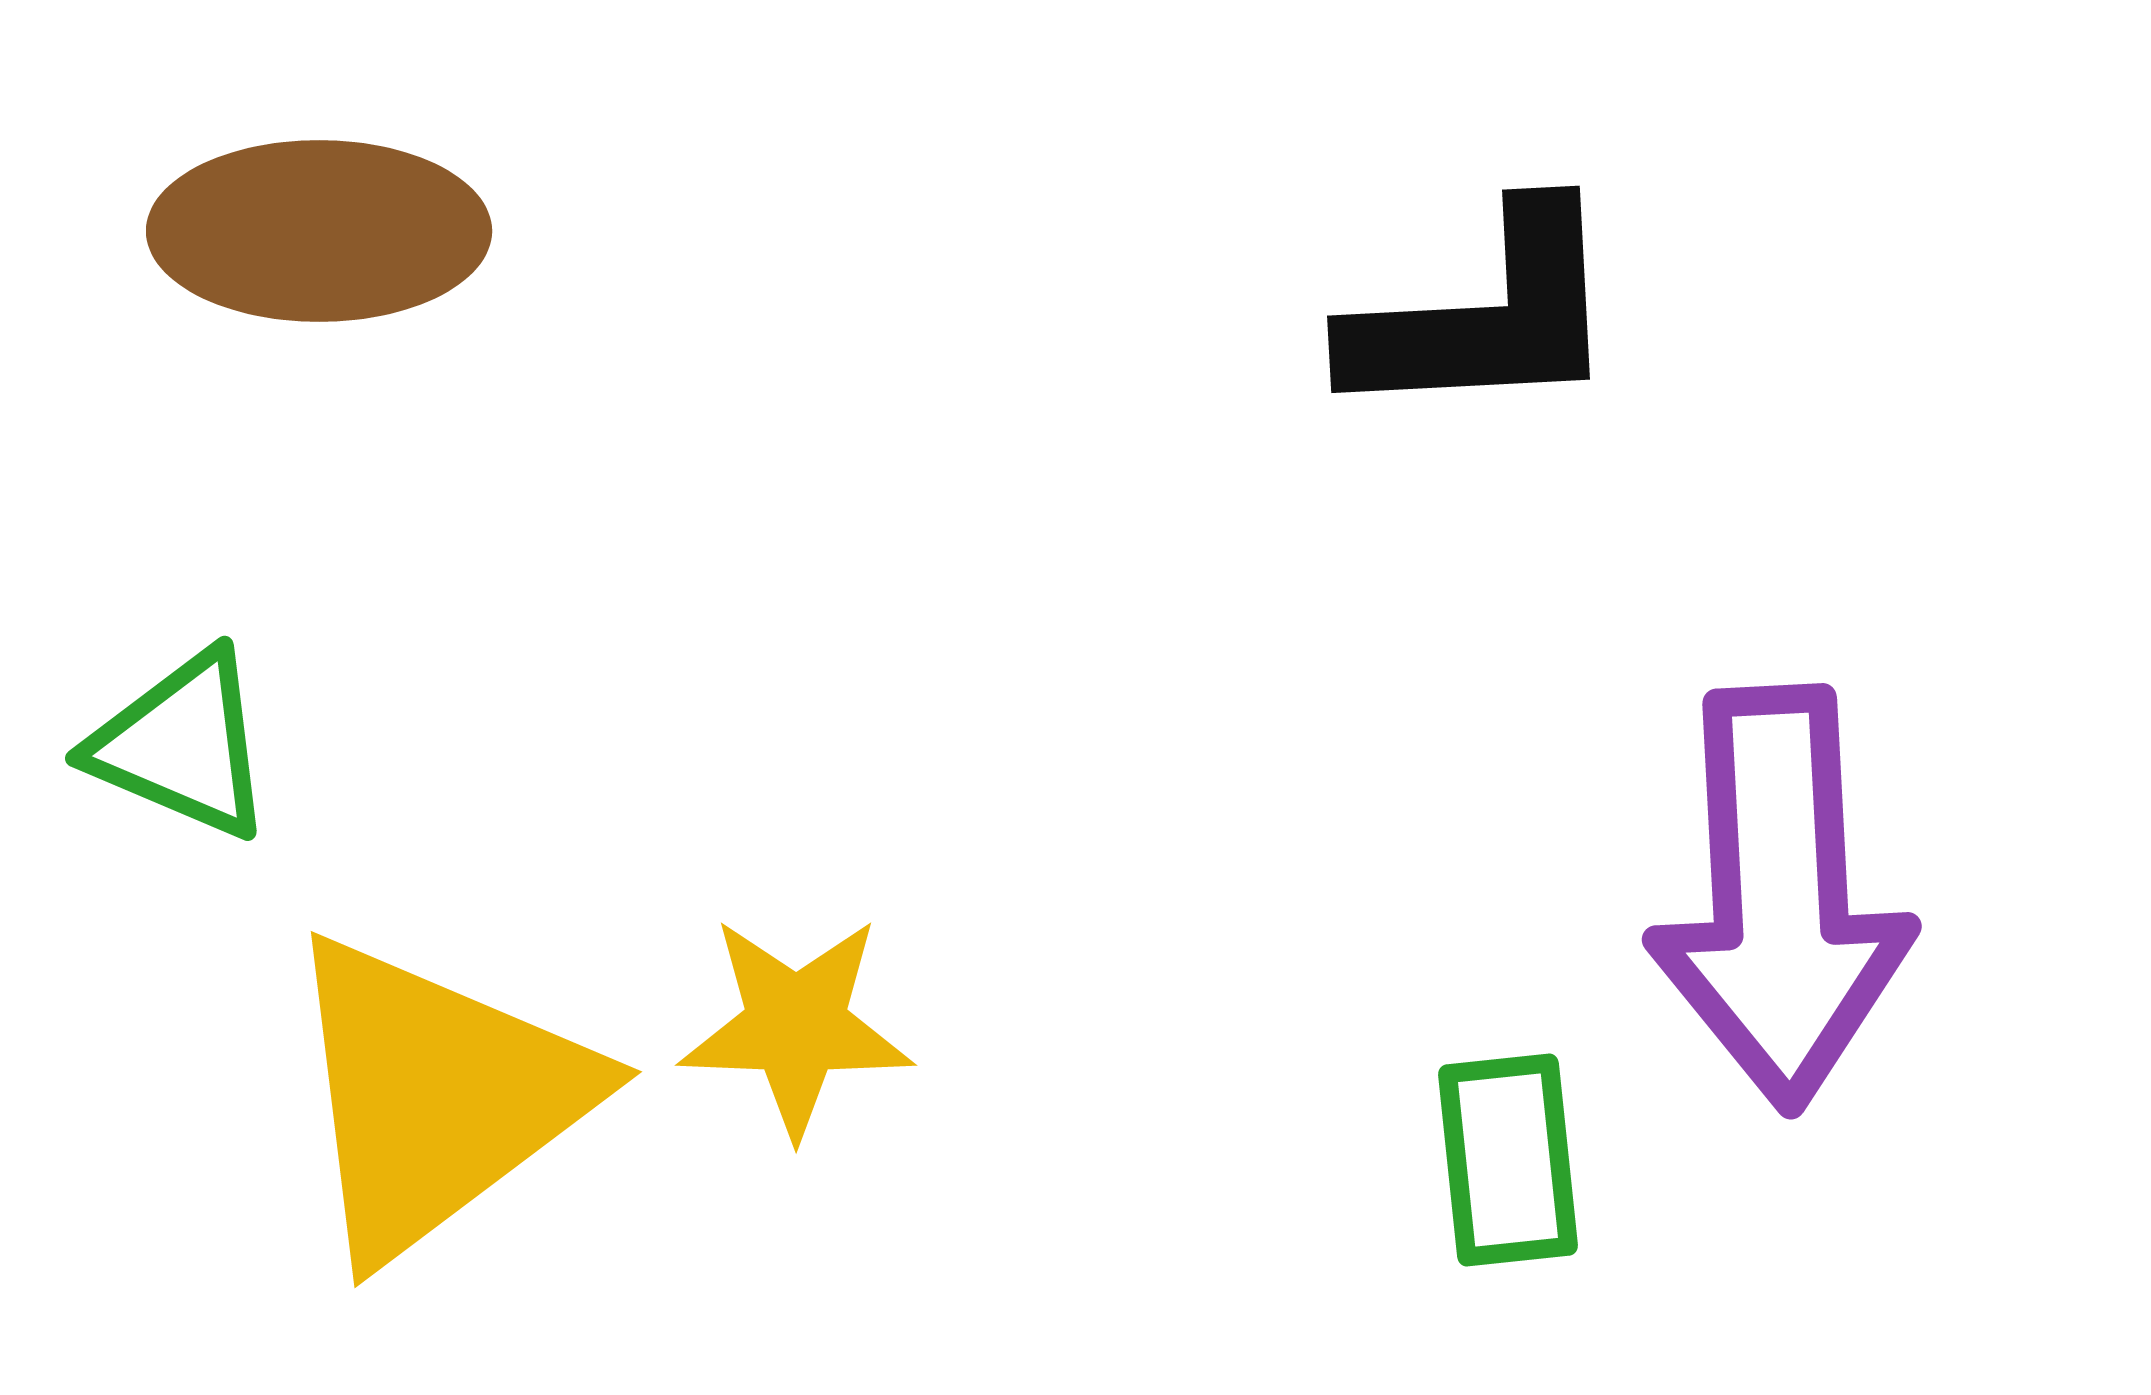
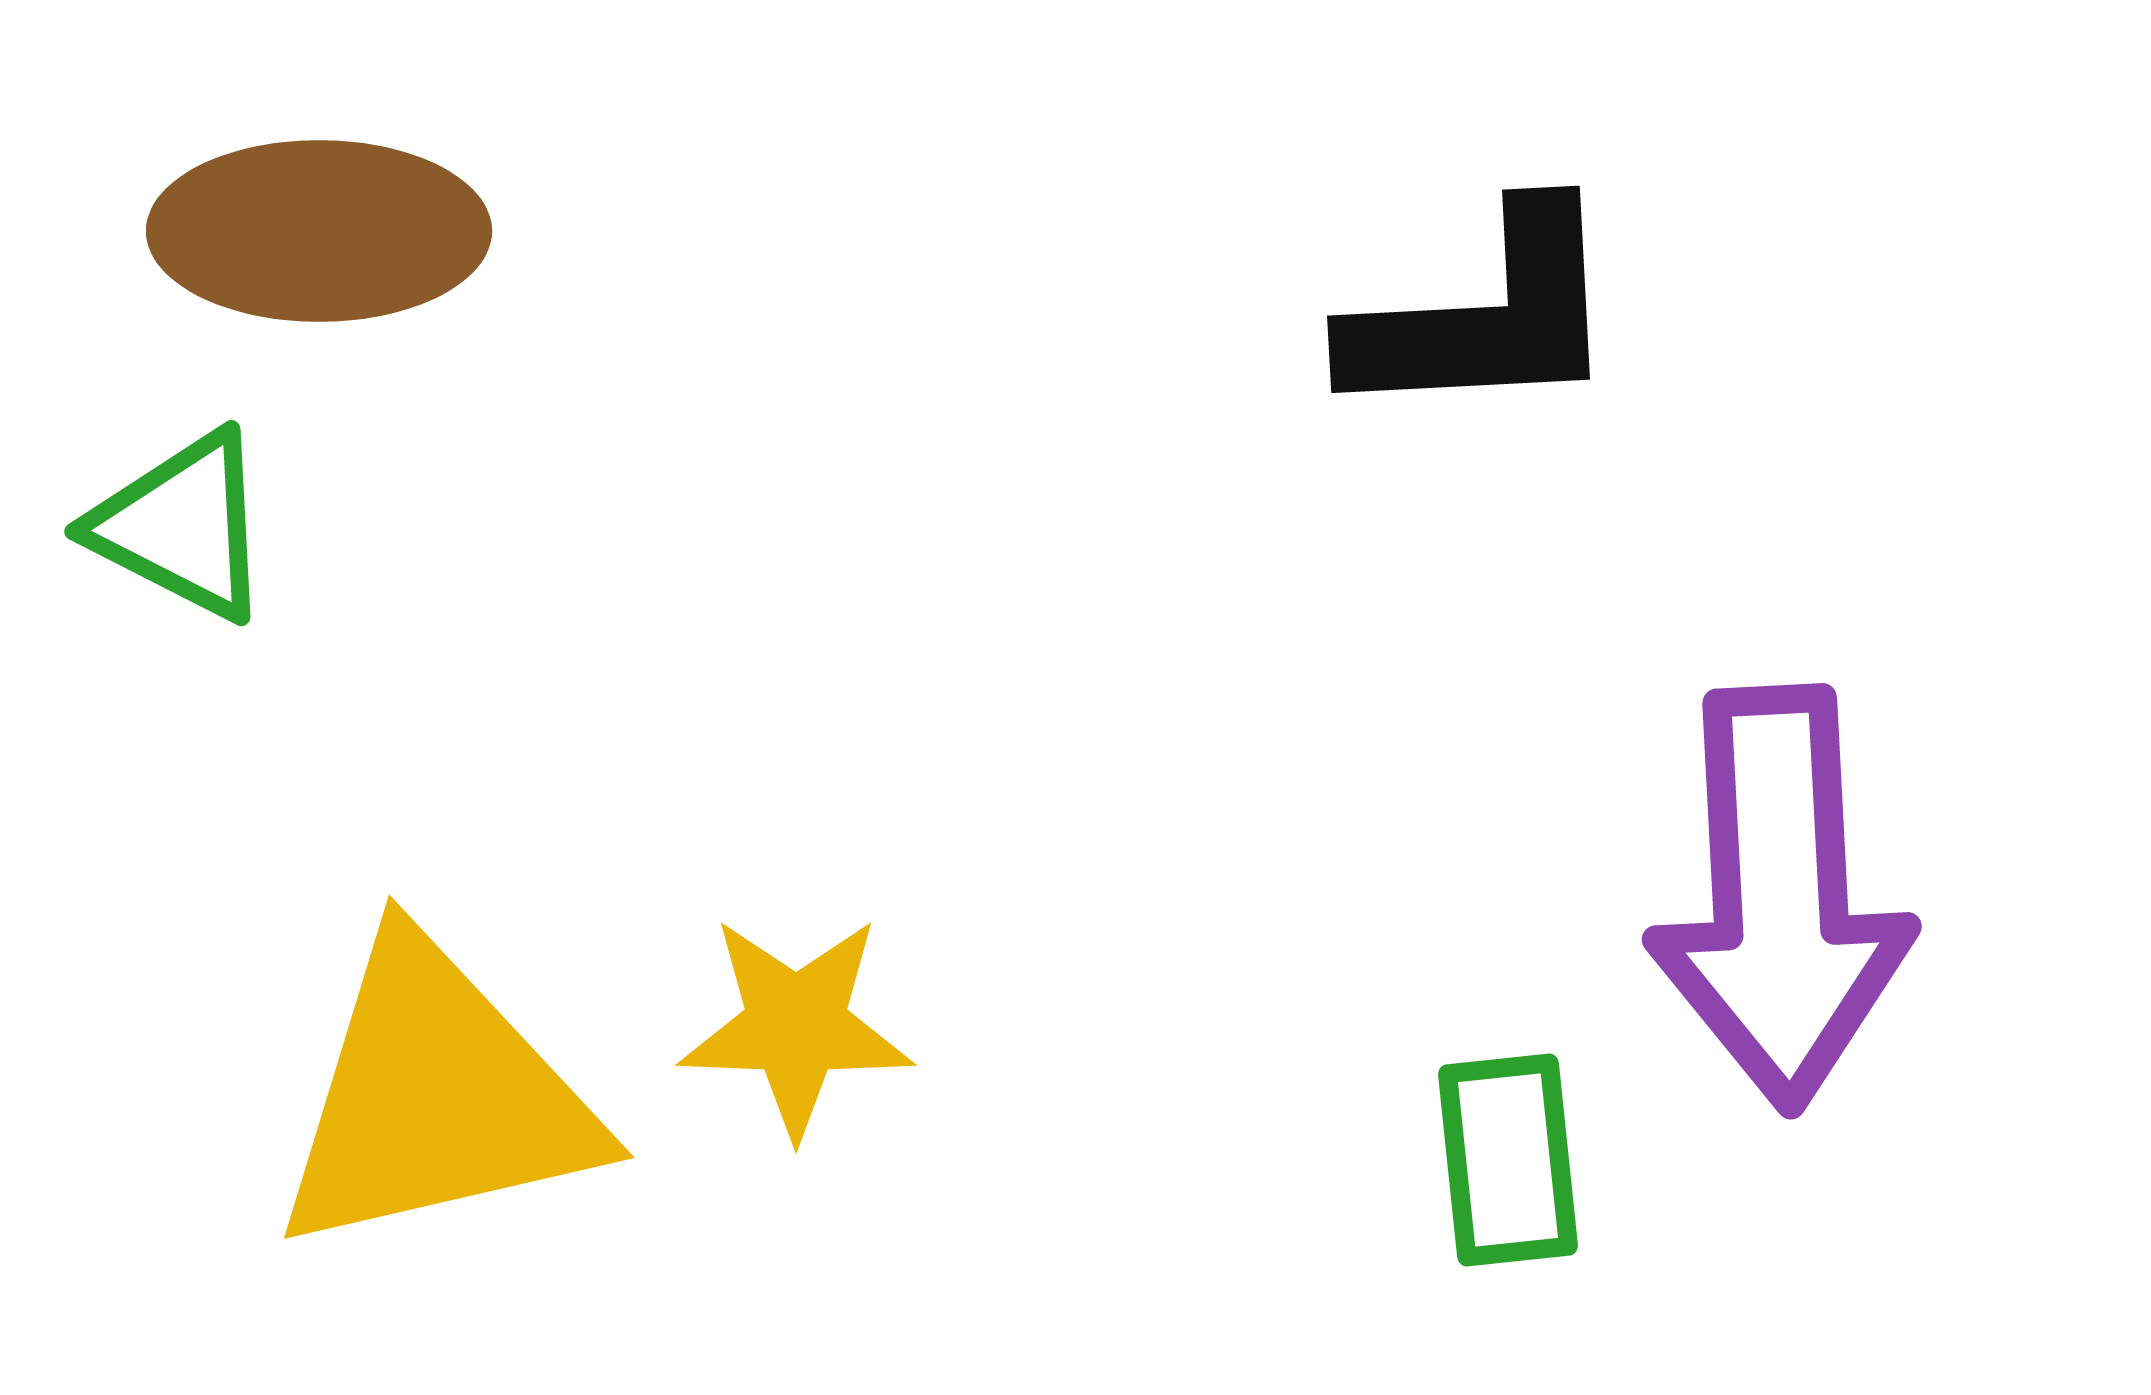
green triangle: moved 219 px up; rotated 4 degrees clockwise
yellow triangle: rotated 24 degrees clockwise
